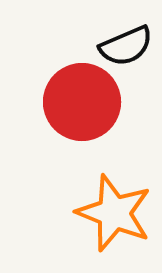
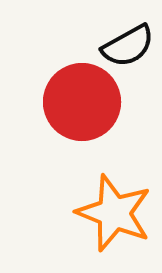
black semicircle: moved 2 px right; rotated 6 degrees counterclockwise
